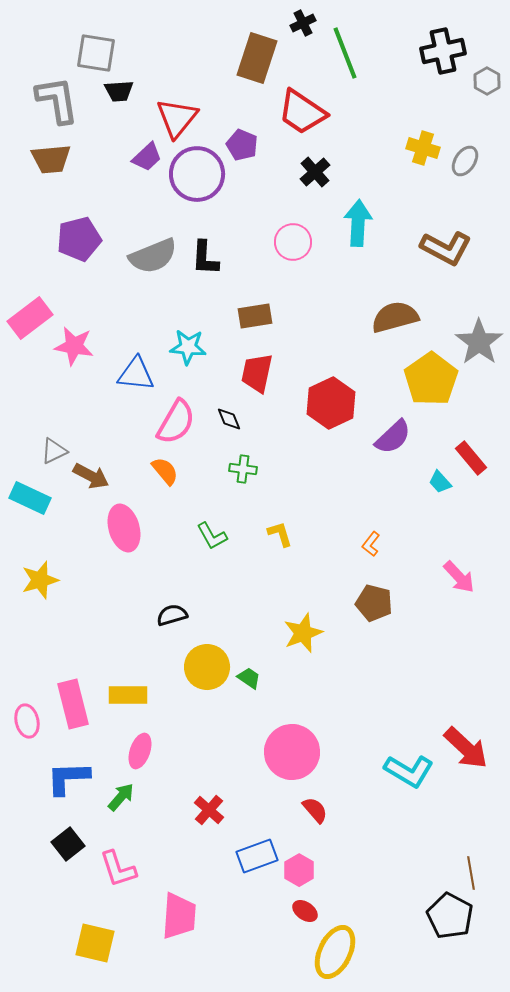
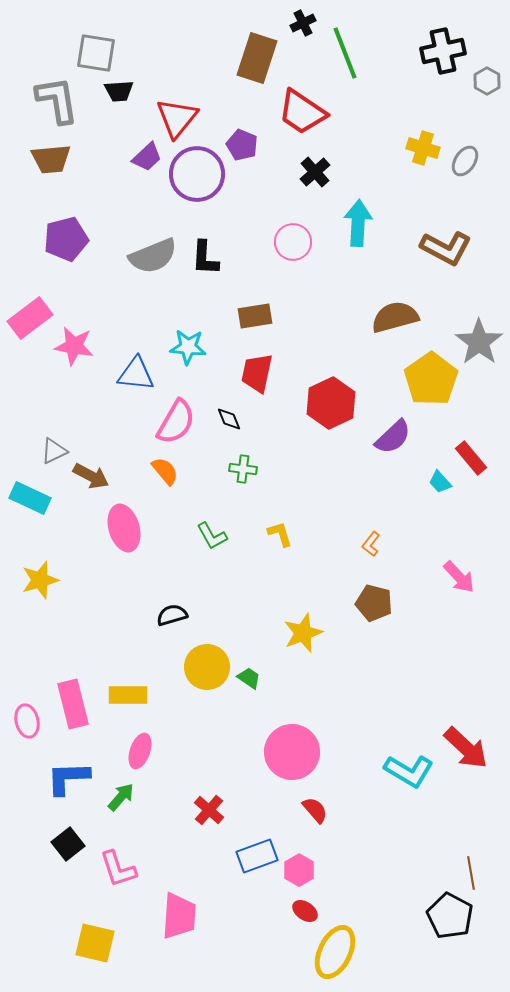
purple pentagon at (79, 239): moved 13 px left
